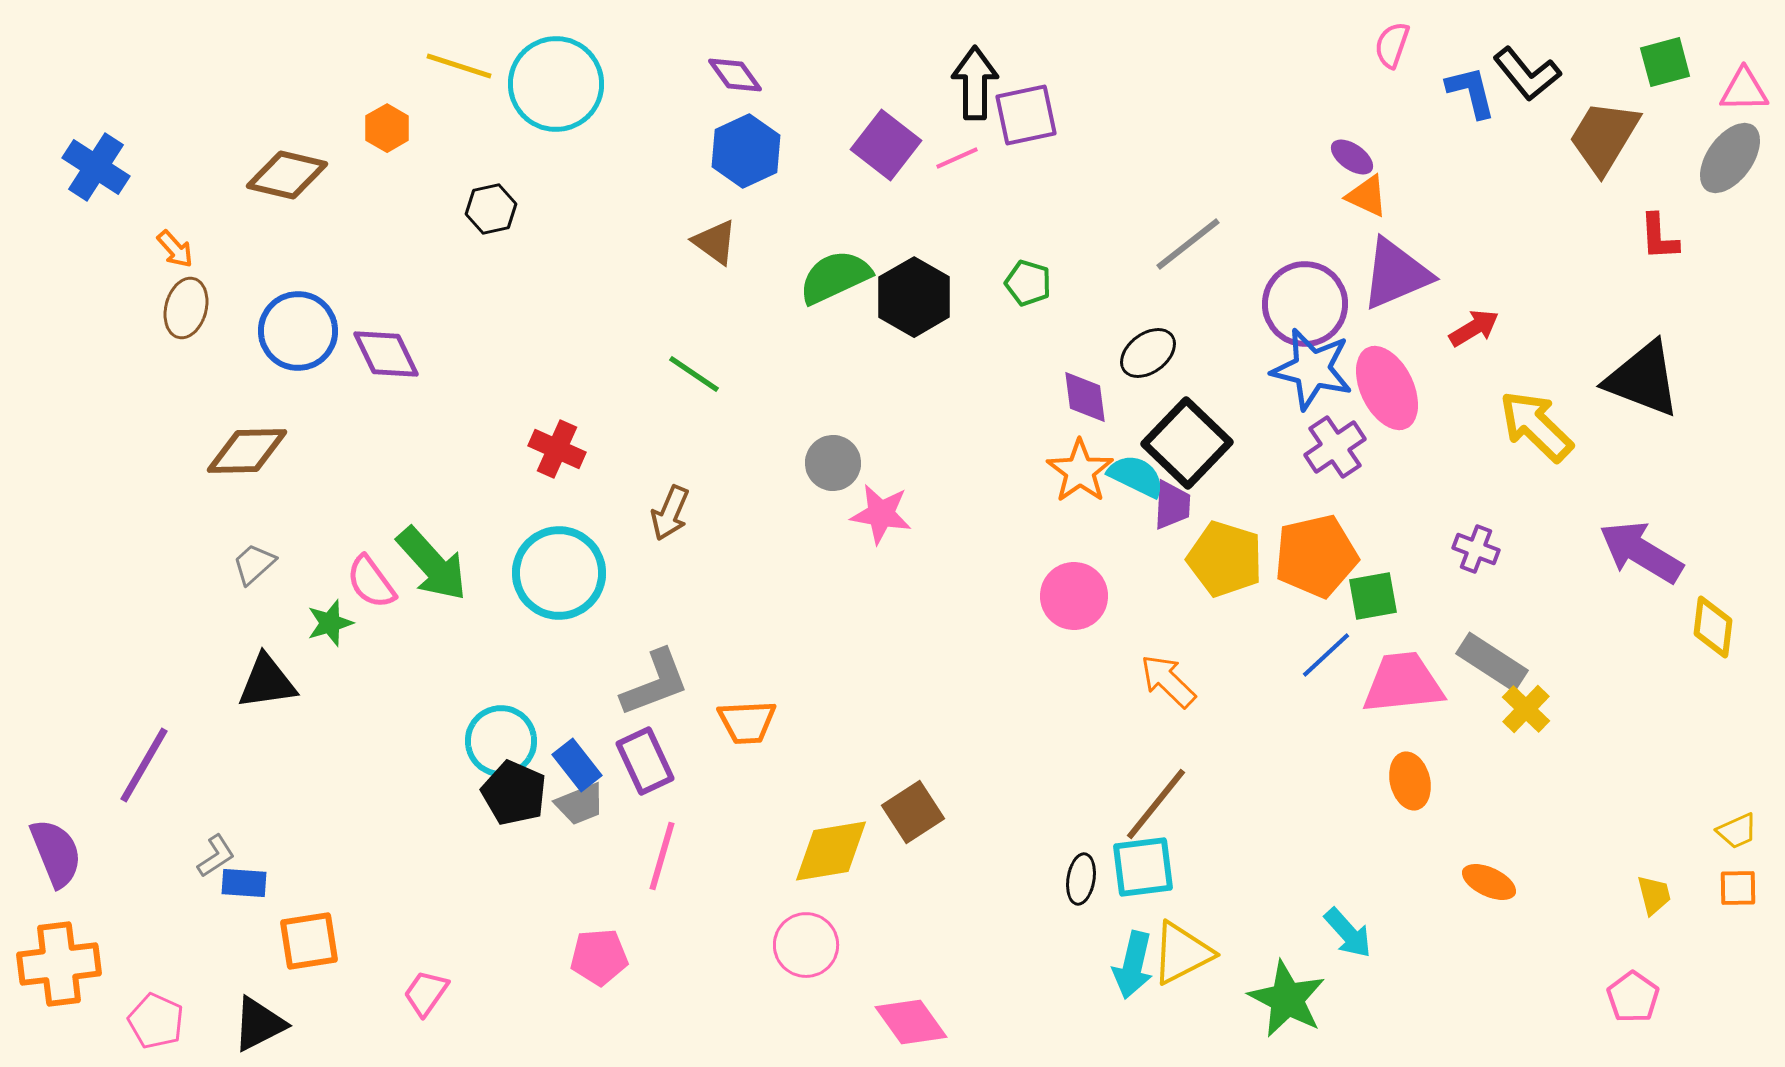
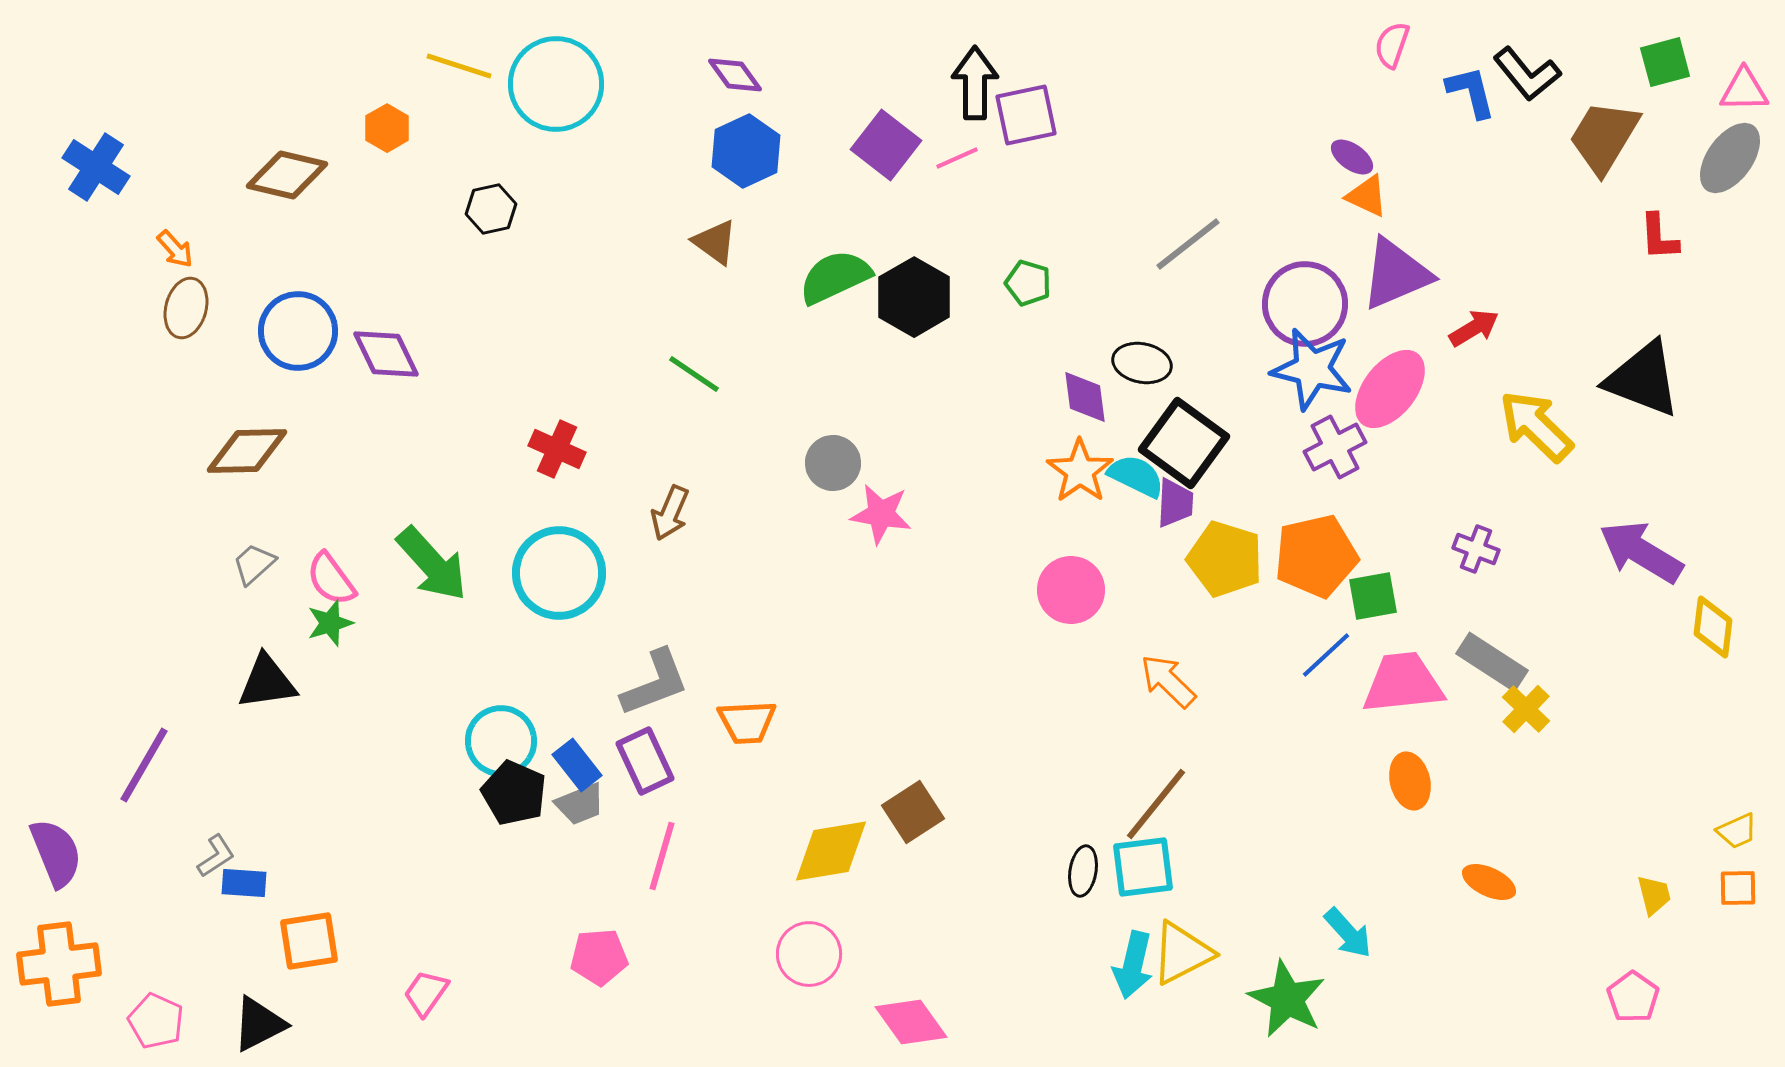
black ellipse at (1148, 353): moved 6 px left, 10 px down; rotated 48 degrees clockwise
pink ellipse at (1387, 388): moved 3 px right, 1 px down; rotated 64 degrees clockwise
black square at (1187, 443): moved 3 px left; rotated 8 degrees counterclockwise
purple cross at (1335, 447): rotated 6 degrees clockwise
purple trapezoid at (1172, 505): moved 3 px right, 2 px up
pink semicircle at (371, 582): moved 40 px left, 3 px up
pink circle at (1074, 596): moved 3 px left, 6 px up
black ellipse at (1081, 879): moved 2 px right, 8 px up
pink circle at (806, 945): moved 3 px right, 9 px down
